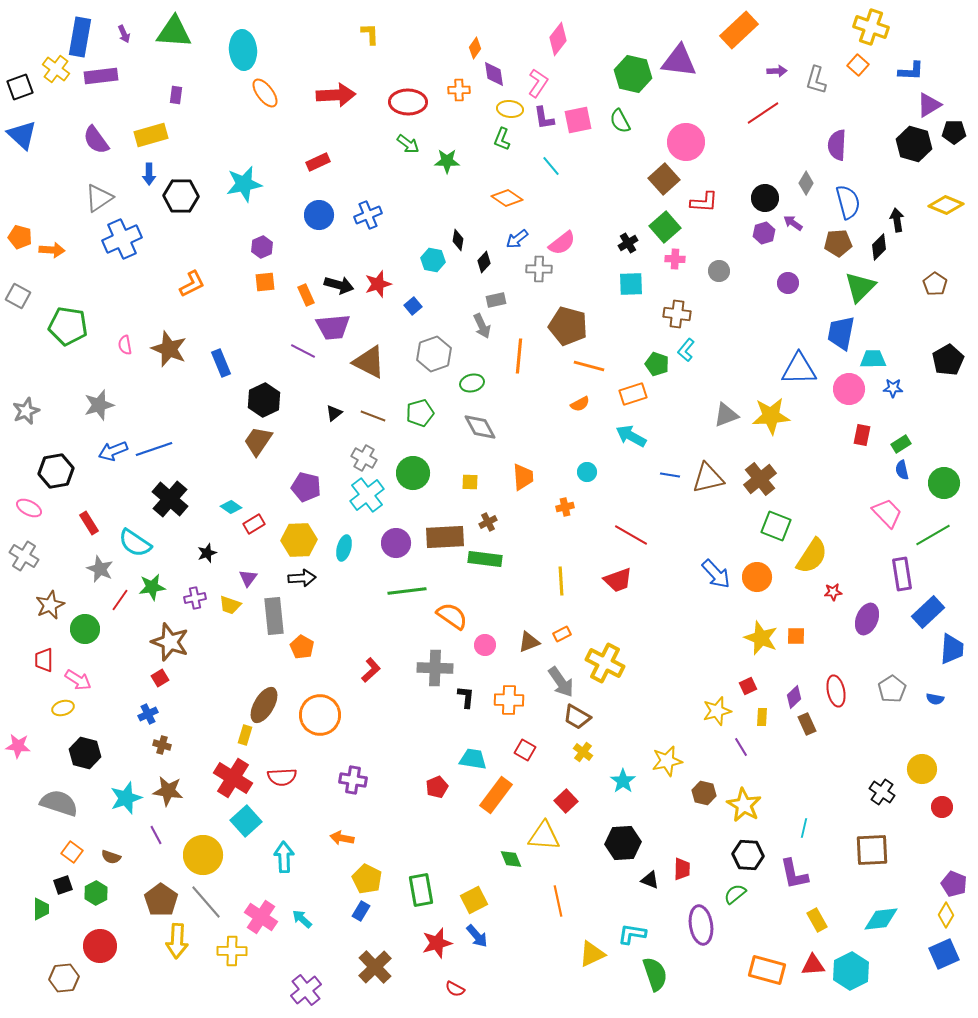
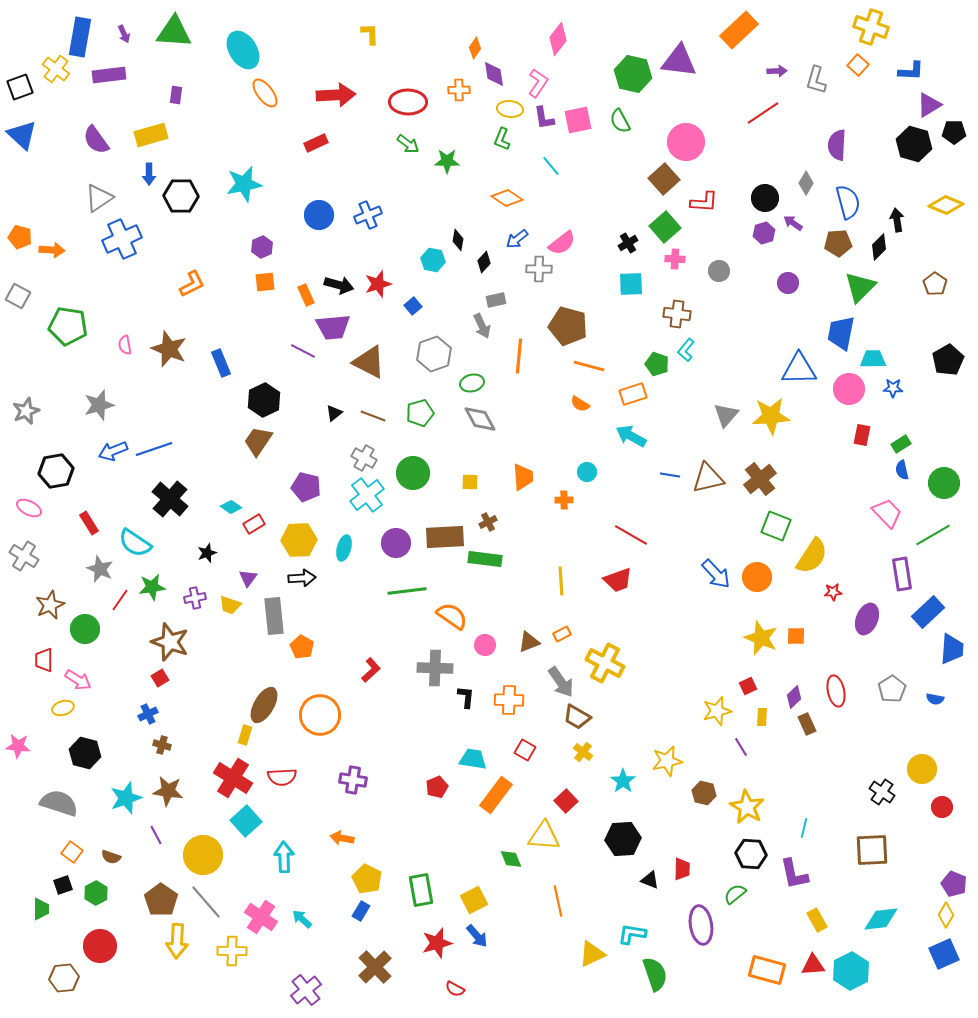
cyan ellipse at (243, 50): rotated 27 degrees counterclockwise
purple rectangle at (101, 76): moved 8 px right, 1 px up
red rectangle at (318, 162): moved 2 px left, 19 px up
orange semicircle at (580, 404): rotated 60 degrees clockwise
gray triangle at (726, 415): rotated 28 degrees counterclockwise
gray diamond at (480, 427): moved 8 px up
orange cross at (565, 507): moved 1 px left, 7 px up; rotated 12 degrees clockwise
yellow star at (744, 805): moved 3 px right, 2 px down
black hexagon at (623, 843): moved 4 px up
black hexagon at (748, 855): moved 3 px right, 1 px up
